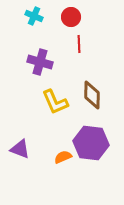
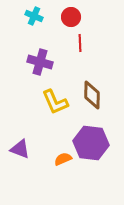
red line: moved 1 px right, 1 px up
orange semicircle: moved 2 px down
